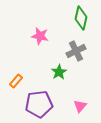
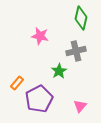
gray cross: rotated 12 degrees clockwise
green star: moved 1 px up
orange rectangle: moved 1 px right, 2 px down
purple pentagon: moved 5 px up; rotated 20 degrees counterclockwise
